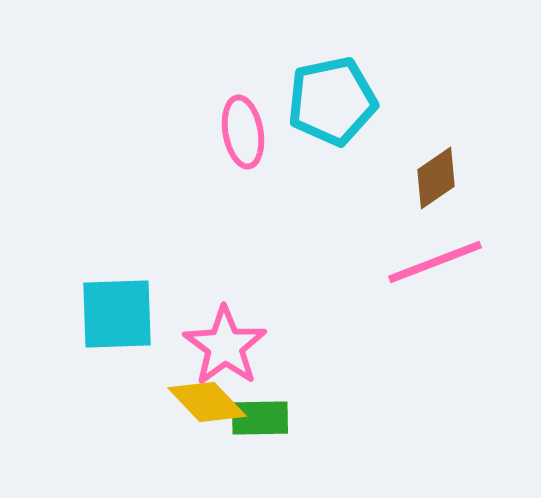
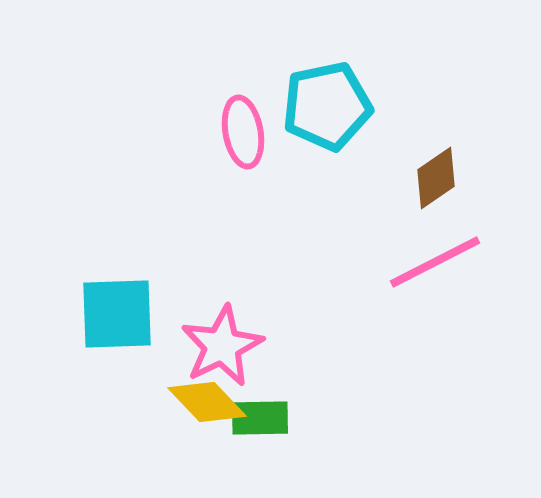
cyan pentagon: moved 5 px left, 5 px down
pink line: rotated 6 degrees counterclockwise
pink star: moved 3 px left; rotated 10 degrees clockwise
